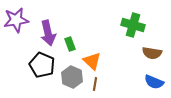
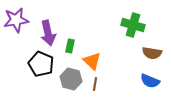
green rectangle: moved 2 px down; rotated 32 degrees clockwise
black pentagon: moved 1 px left, 1 px up
gray hexagon: moved 1 px left, 2 px down; rotated 10 degrees counterclockwise
blue semicircle: moved 4 px left, 1 px up
